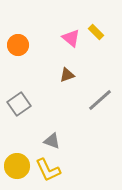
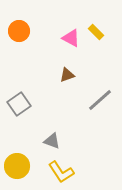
pink triangle: rotated 12 degrees counterclockwise
orange circle: moved 1 px right, 14 px up
yellow L-shape: moved 13 px right, 2 px down; rotated 8 degrees counterclockwise
